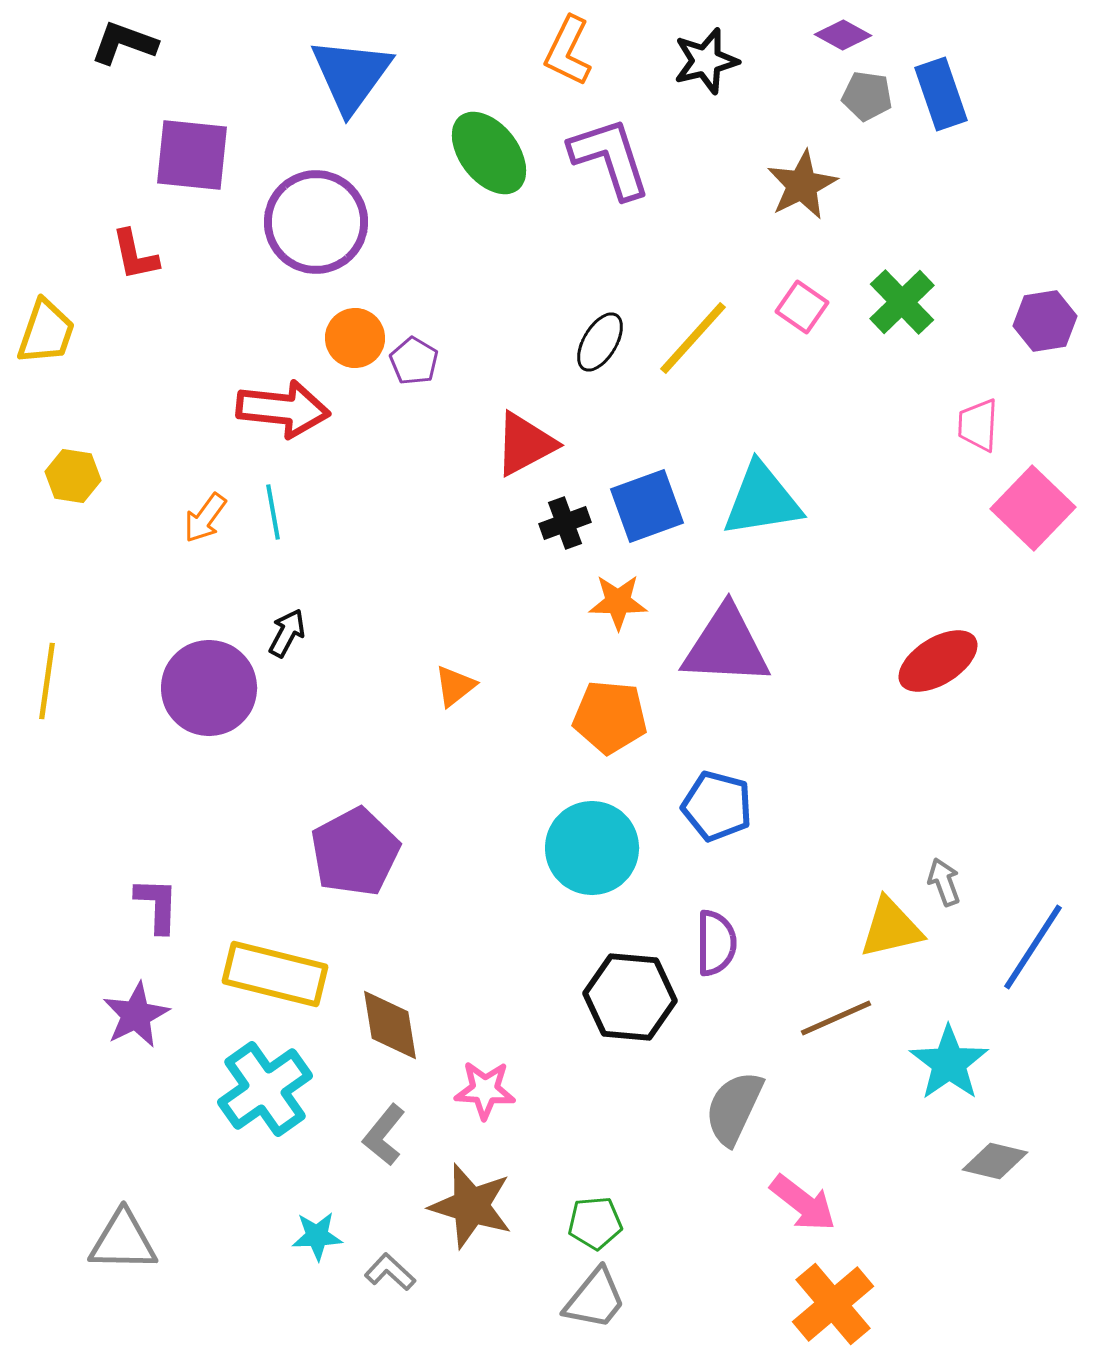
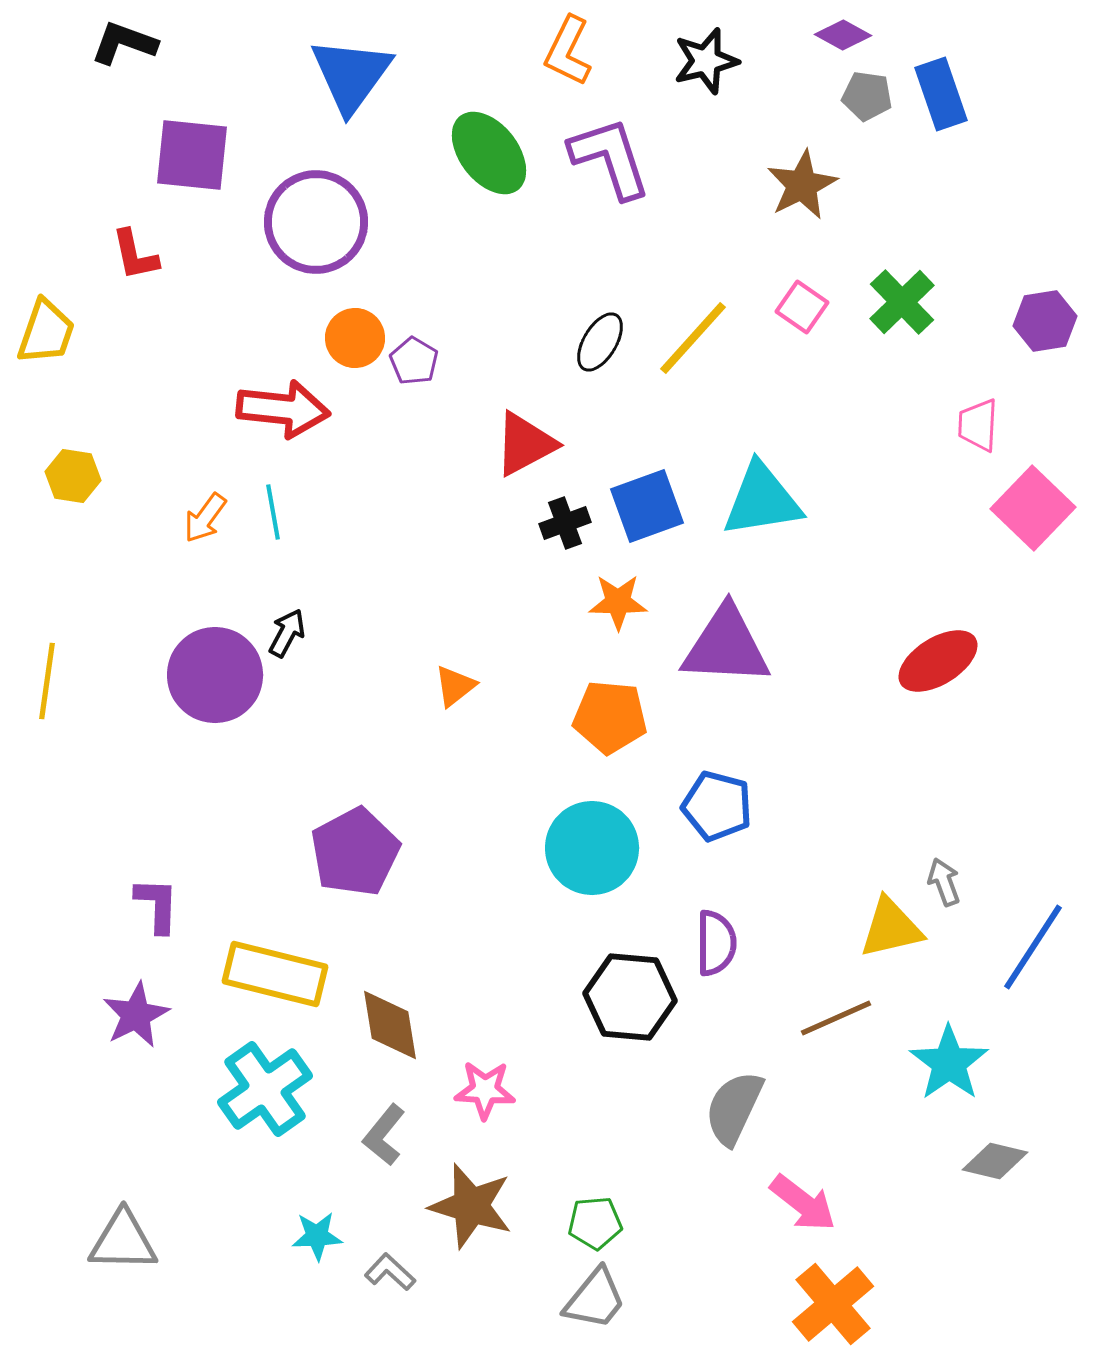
purple circle at (209, 688): moved 6 px right, 13 px up
